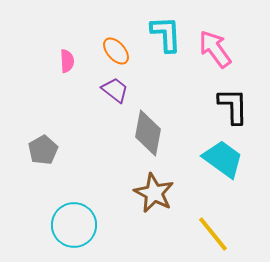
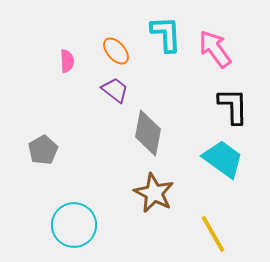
yellow line: rotated 9 degrees clockwise
